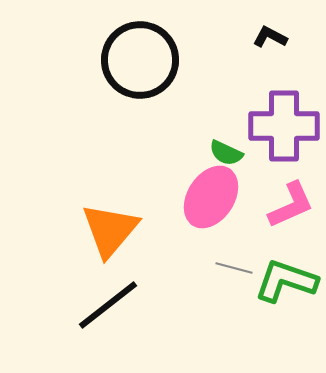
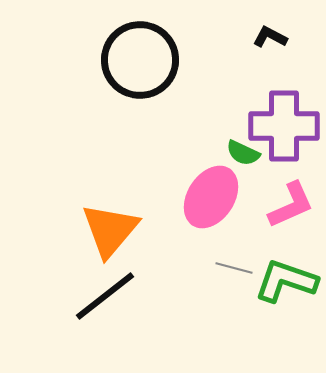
green semicircle: moved 17 px right
black line: moved 3 px left, 9 px up
